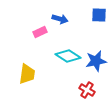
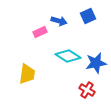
blue square: moved 11 px left, 1 px down; rotated 28 degrees counterclockwise
blue arrow: moved 1 px left, 2 px down
blue star: moved 2 px down
